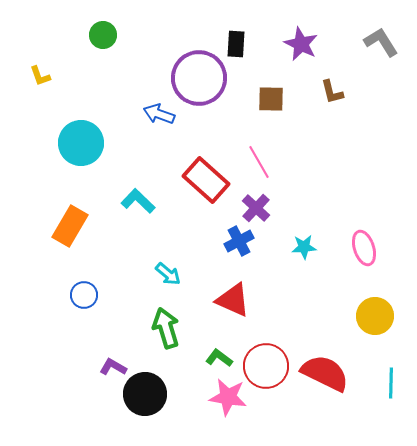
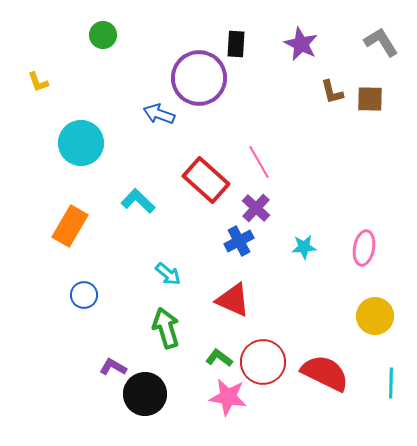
yellow L-shape: moved 2 px left, 6 px down
brown square: moved 99 px right
pink ellipse: rotated 28 degrees clockwise
red circle: moved 3 px left, 4 px up
